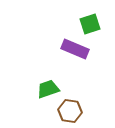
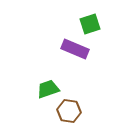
brown hexagon: moved 1 px left
